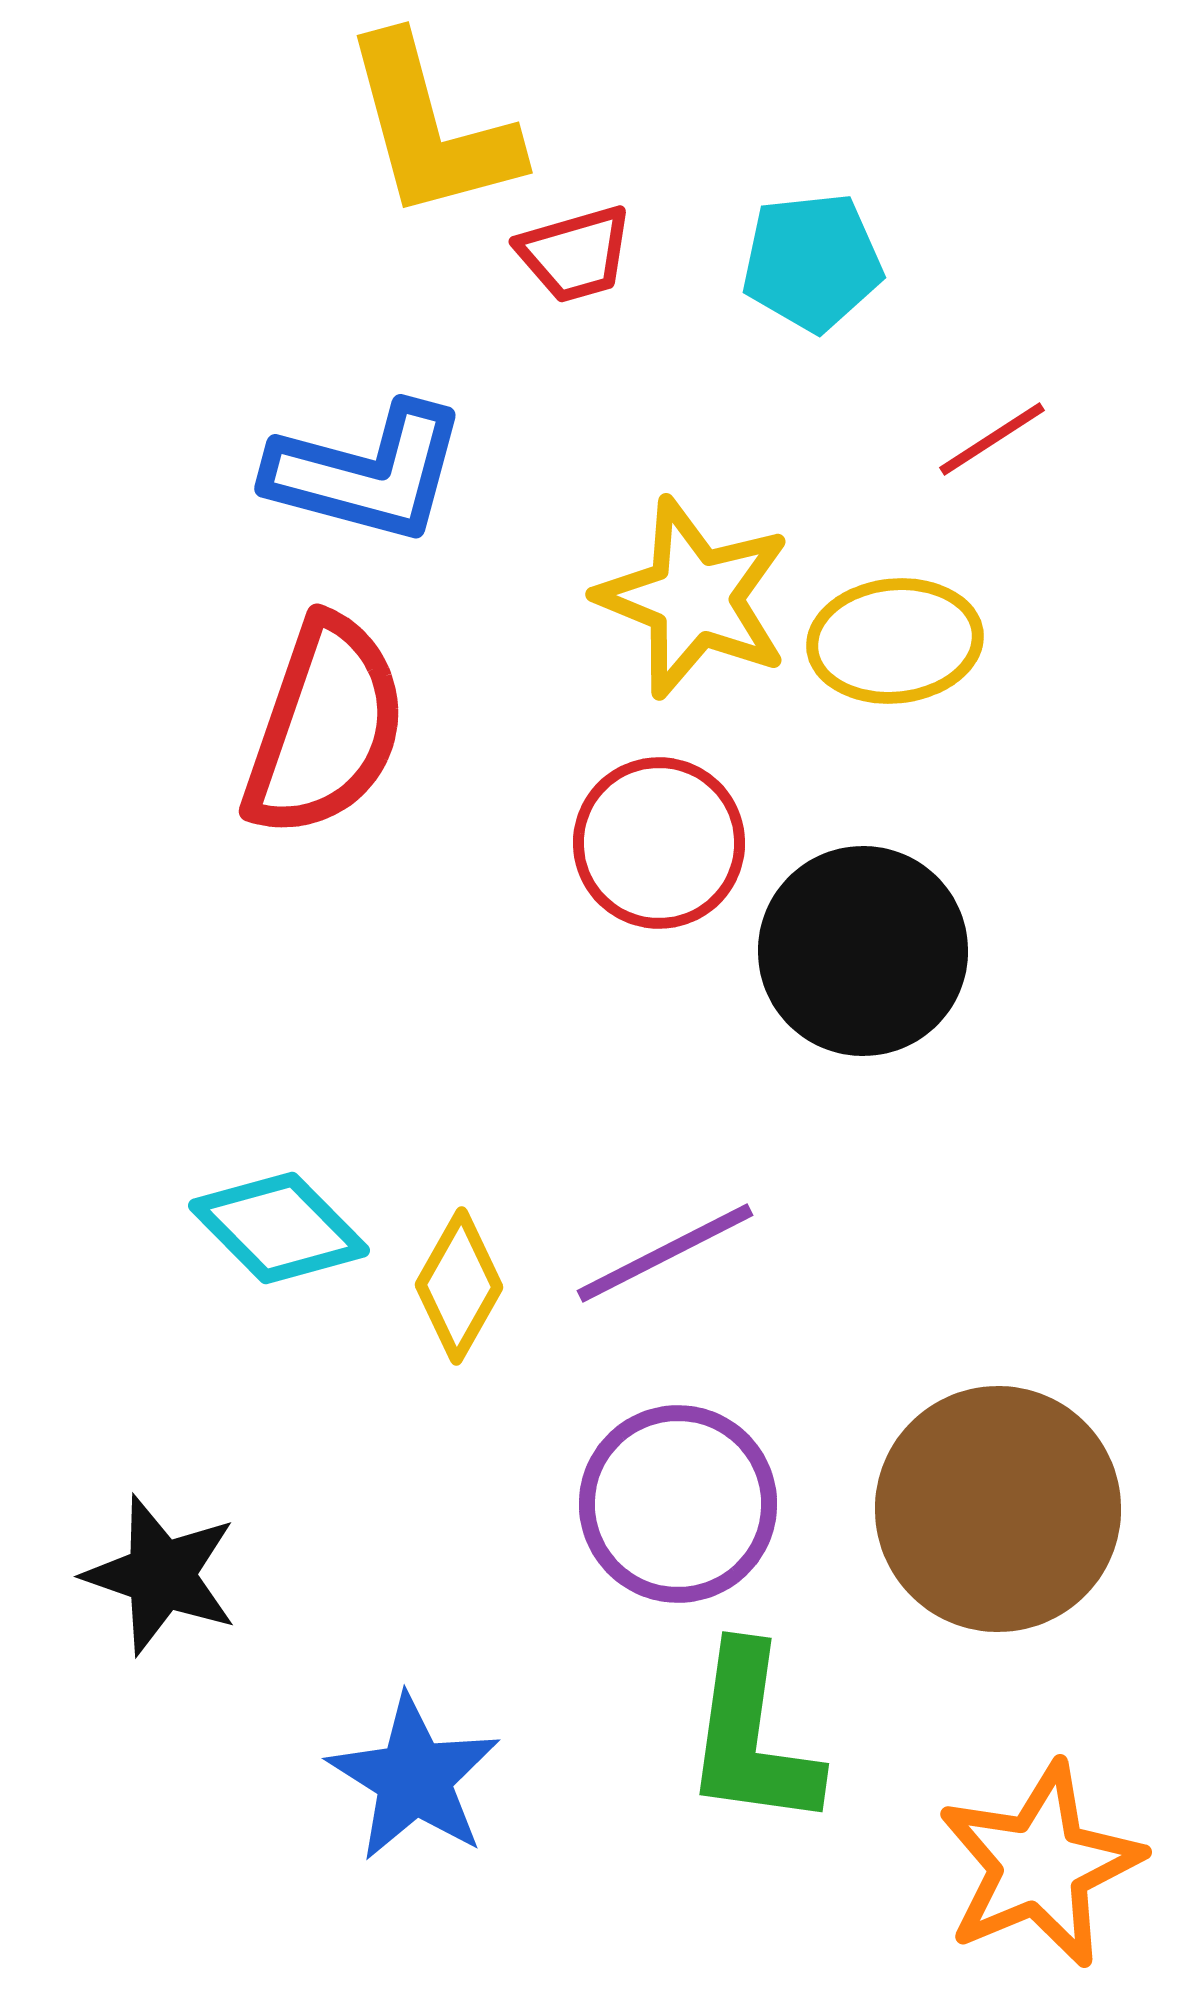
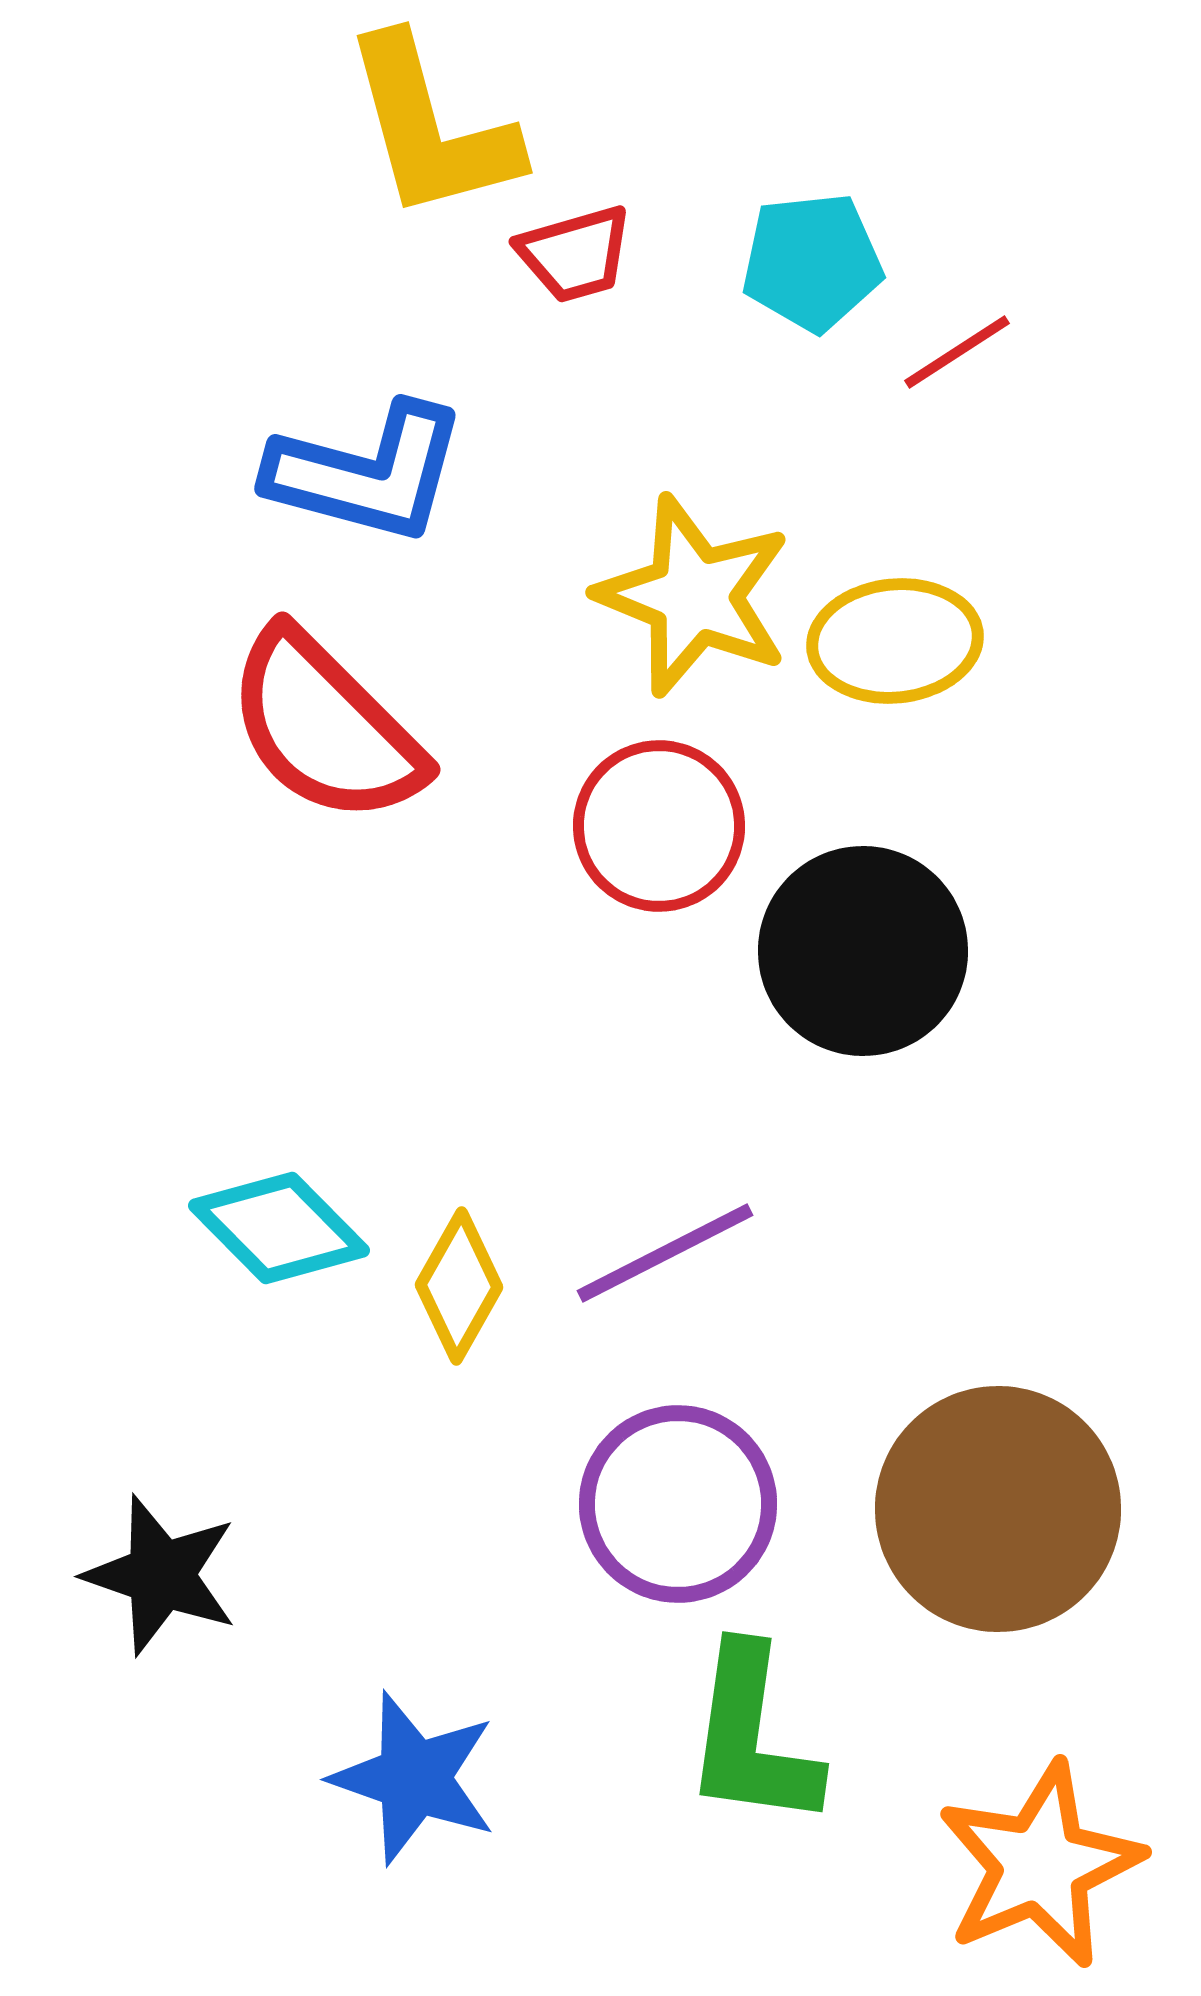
red line: moved 35 px left, 87 px up
yellow star: moved 2 px up
red semicircle: rotated 116 degrees clockwise
red circle: moved 17 px up
blue star: rotated 13 degrees counterclockwise
